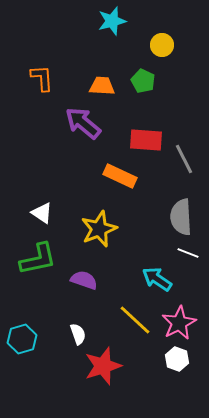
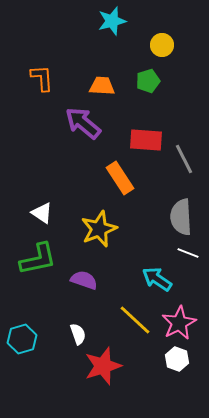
green pentagon: moved 5 px right; rotated 30 degrees clockwise
orange rectangle: moved 2 px down; rotated 32 degrees clockwise
